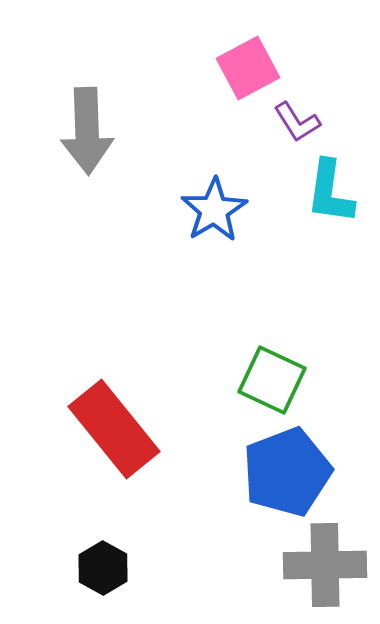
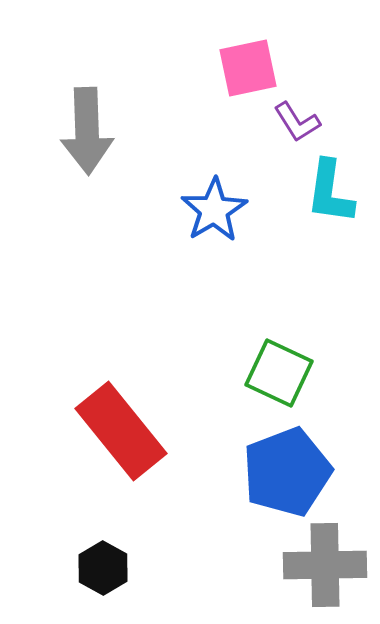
pink square: rotated 16 degrees clockwise
green square: moved 7 px right, 7 px up
red rectangle: moved 7 px right, 2 px down
